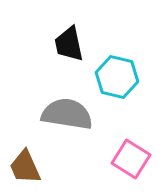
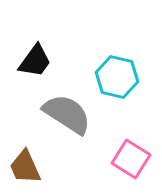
black trapezoid: moved 34 px left, 17 px down; rotated 132 degrees counterclockwise
gray semicircle: rotated 24 degrees clockwise
